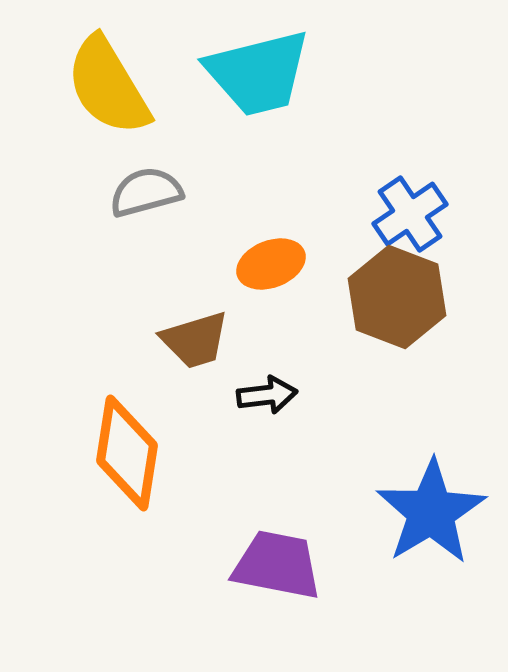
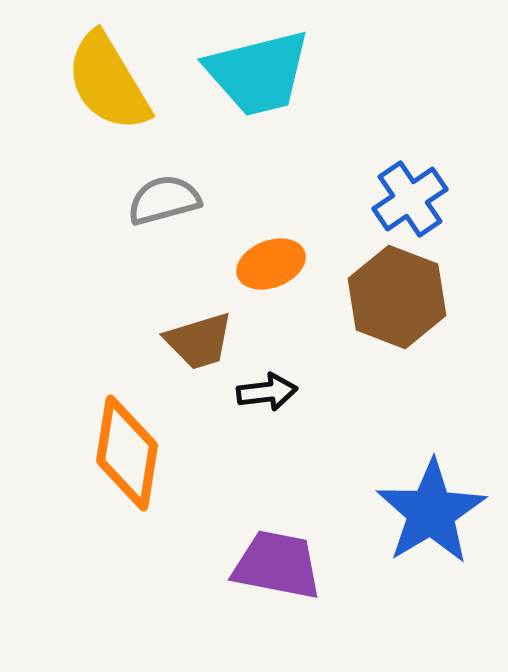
yellow semicircle: moved 4 px up
gray semicircle: moved 18 px right, 8 px down
blue cross: moved 15 px up
brown trapezoid: moved 4 px right, 1 px down
black arrow: moved 3 px up
